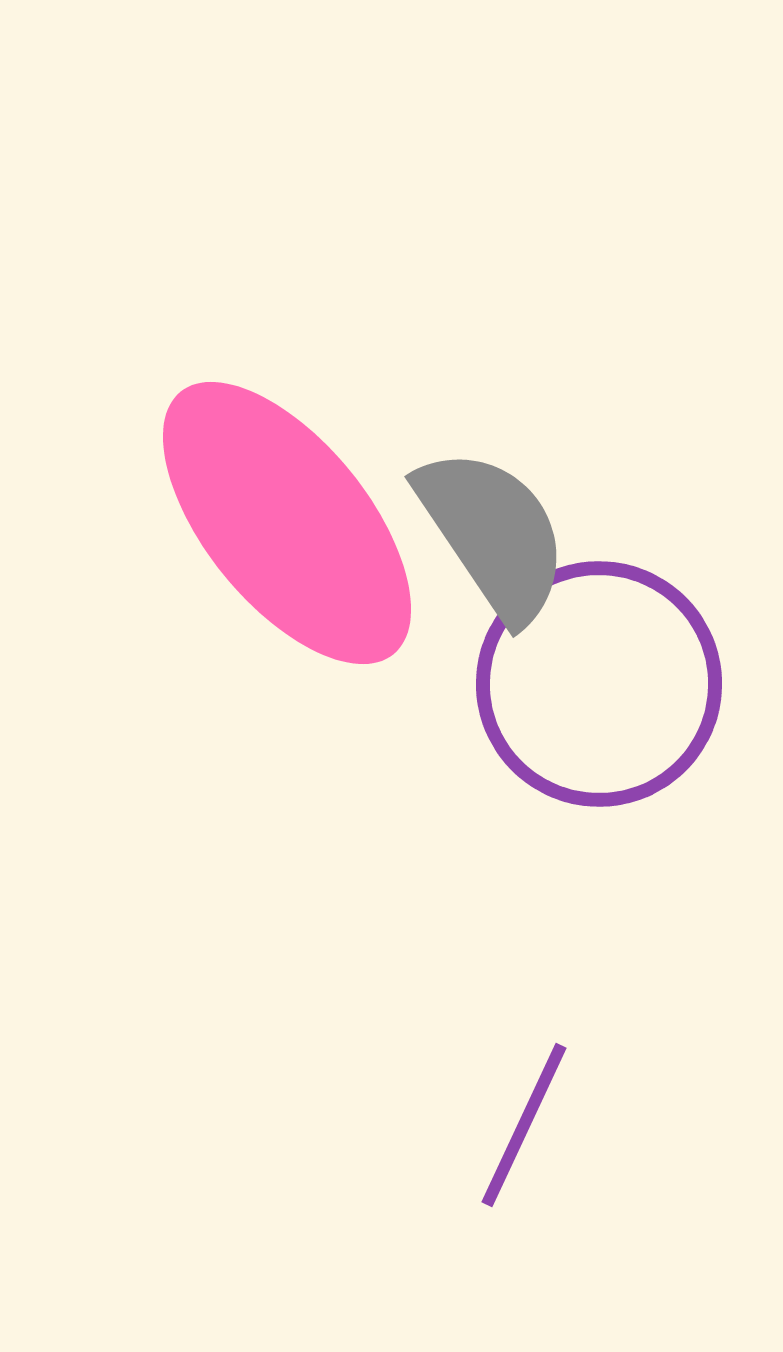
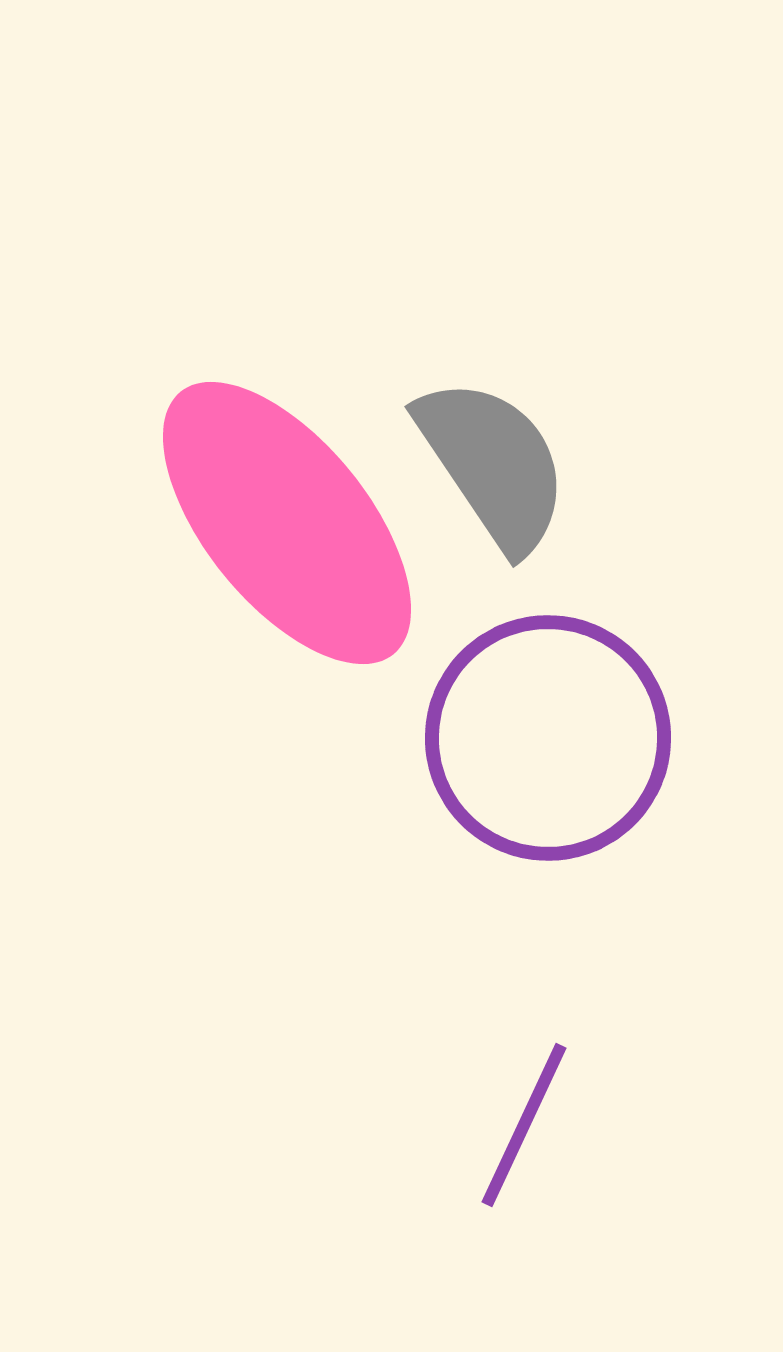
gray semicircle: moved 70 px up
purple circle: moved 51 px left, 54 px down
